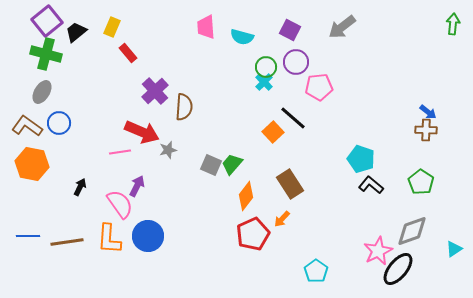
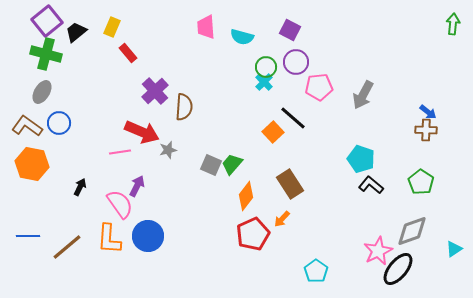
gray arrow at (342, 27): moved 21 px right, 68 px down; rotated 24 degrees counterclockwise
brown line at (67, 242): moved 5 px down; rotated 32 degrees counterclockwise
